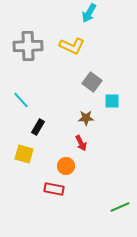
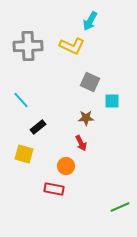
cyan arrow: moved 1 px right, 8 px down
gray square: moved 2 px left; rotated 12 degrees counterclockwise
black rectangle: rotated 21 degrees clockwise
